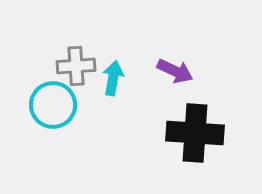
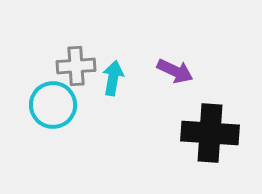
black cross: moved 15 px right
